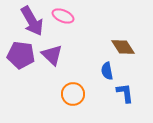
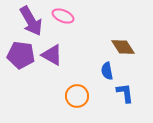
purple arrow: moved 1 px left
purple triangle: rotated 15 degrees counterclockwise
orange circle: moved 4 px right, 2 px down
